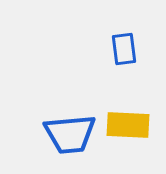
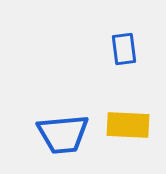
blue trapezoid: moved 7 px left
